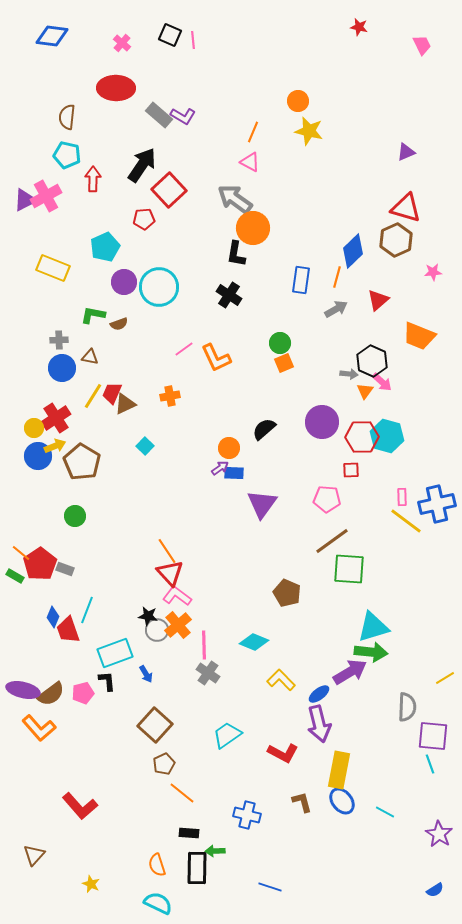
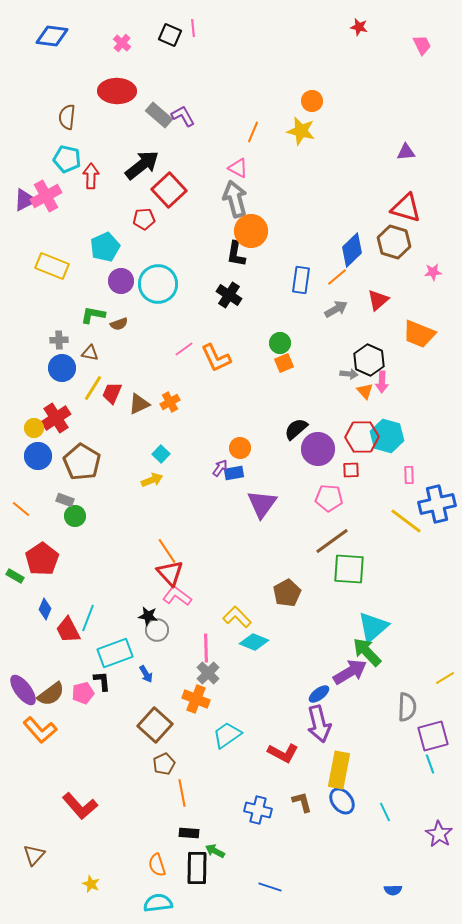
pink line at (193, 40): moved 12 px up
red ellipse at (116, 88): moved 1 px right, 3 px down
orange circle at (298, 101): moved 14 px right
purple L-shape at (183, 116): rotated 150 degrees counterclockwise
yellow star at (309, 131): moved 8 px left
purple triangle at (406, 152): rotated 18 degrees clockwise
cyan pentagon at (67, 155): moved 4 px down
pink triangle at (250, 162): moved 12 px left, 6 px down
black arrow at (142, 165): rotated 18 degrees clockwise
red arrow at (93, 179): moved 2 px left, 3 px up
gray arrow at (235, 199): rotated 39 degrees clockwise
orange circle at (253, 228): moved 2 px left, 3 px down
brown hexagon at (396, 240): moved 2 px left, 2 px down; rotated 20 degrees counterclockwise
blue diamond at (353, 251): moved 1 px left, 1 px up
yellow rectangle at (53, 268): moved 1 px left, 2 px up
orange line at (337, 277): rotated 35 degrees clockwise
purple circle at (124, 282): moved 3 px left, 1 px up
cyan circle at (159, 287): moved 1 px left, 3 px up
orange trapezoid at (419, 336): moved 2 px up
brown triangle at (90, 357): moved 4 px up
black hexagon at (372, 361): moved 3 px left, 1 px up
pink arrow at (382, 382): rotated 50 degrees clockwise
orange triangle at (365, 391): rotated 18 degrees counterclockwise
yellow line at (93, 396): moved 8 px up
orange cross at (170, 396): moved 6 px down; rotated 18 degrees counterclockwise
brown triangle at (125, 404): moved 14 px right
purple circle at (322, 422): moved 4 px left, 27 px down
black semicircle at (264, 429): moved 32 px right
yellow arrow at (55, 446): moved 97 px right, 34 px down
cyan square at (145, 446): moved 16 px right, 8 px down
orange circle at (229, 448): moved 11 px right
purple arrow at (220, 468): rotated 18 degrees counterclockwise
blue rectangle at (234, 473): rotated 12 degrees counterclockwise
pink rectangle at (402, 497): moved 7 px right, 22 px up
pink pentagon at (327, 499): moved 2 px right, 1 px up
orange line at (21, 553): moved 44 px up
red pentagon at (40, 564): moved 2 px right, 5 px up
gray rectangle at (65, 569): moved 69 px up
brown pentagon at (287, 593): rotated 20 degrees clockwise
cyan line at (87, 610): moved 1 px right, 8 px down
blue diamond at (53, 617): moved 8 px left, 8 px up
orange cross at (178, 625): moved 18 px right, 74 px down; rotated 28 degrees counterclockwise
cyan triangle at (373, 627): rotated 24 degrees counterclockwise
red trapezoid at (68, 630): rotated 8 degrees counterclockwise
pink line at (204, 645): moved 2 px right, 3 px down
green arrow at (371, 652): moved 4 px left; rotated 140 degrees counterclockwise
gray cross at (208, 673): rotated 10 degrees clockwise
yellow L-shape at (281, 680): moved 44 px left, 63 px up
black L-shape at (107, 681): moved 5 px left
purple ellipse at (23, 690): rotated 40 degrees clockwise
orange L-shape at (39, 728): moved 1 px right, 2 px down
purple square at (433, 736): rotated 20 degrees counterclockwise
orange line at (182, 793): rotated 40 degrees clockwise
cyan line at (385, 812): rotated 36 degrees clockwise
blue cross at (247, 815): moved 11 px right, 5 px up
green arrow at (215, 851): rotated 30 degrees clockwise
blue semicircle at (435, 890): moved 42 px left; rotated 30 degrees clockwise
cyan semicircle at (158, 903): rotated 32 degrees counterclockwise
